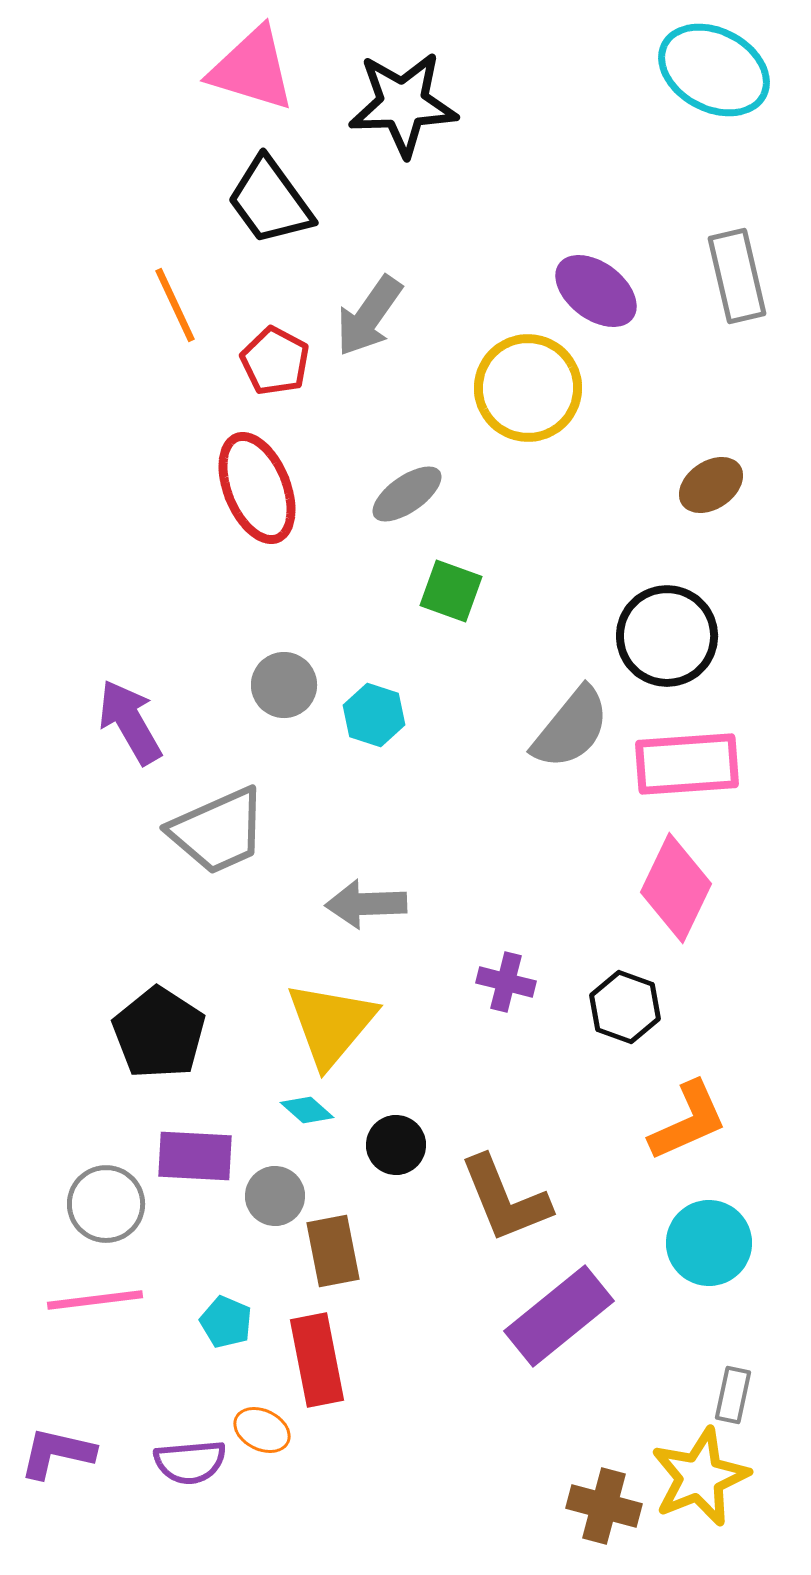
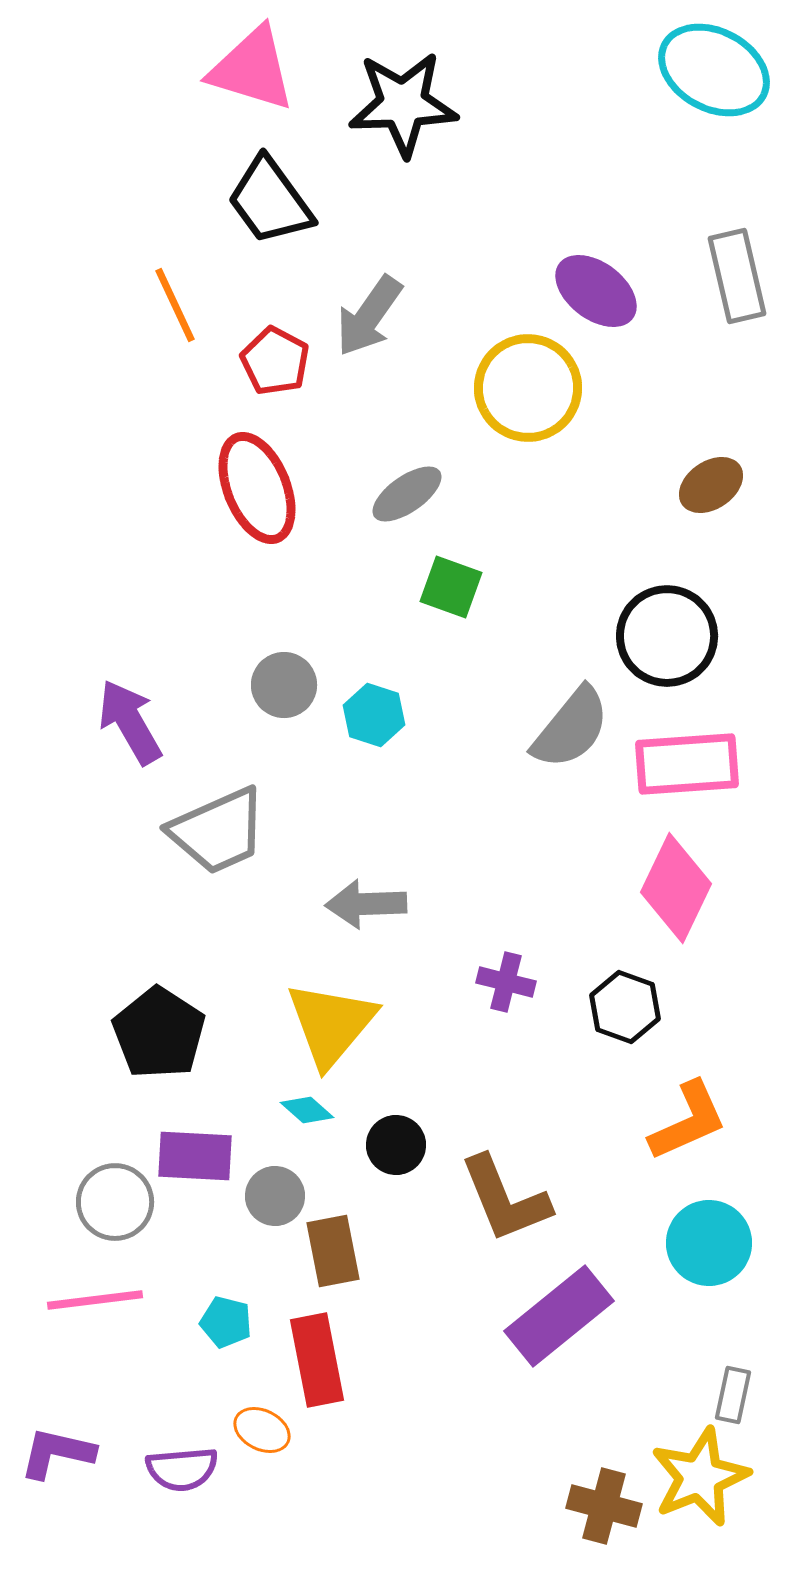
green square at (451, 591): moved 4 px up
gray circle at (106, 1204): moved 9 px right, 2 px up
cyan pentagon at (226, 1322): rotated 9 degrees counterclockwise
purple semicircle at (190, 1462): moved 8 px left, 7 px down
